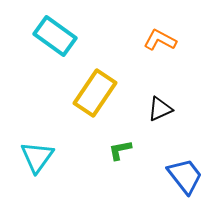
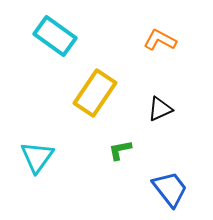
blue trapezoid: moved 15 px left, 13 px down
